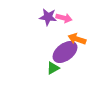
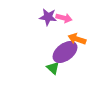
green triangle: rotated 48 degrees counterclockwise
